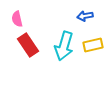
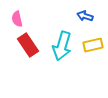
blue arrow: rotated 28 degrees clockwise
cyan arrow: moved 2 px left
